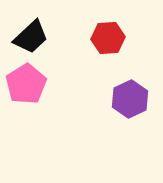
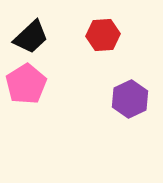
red hexagon: moved 5 px left, 3 px up
